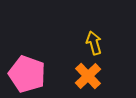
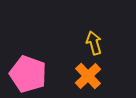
pink pentagon: moved 1 px right
